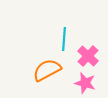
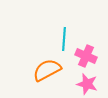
pink cross: moved 2 px left; rotated 20 degrees counterclockwise
pink star: moved 2 px right, 1 px down
